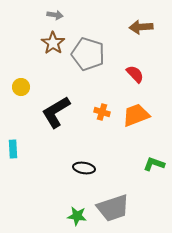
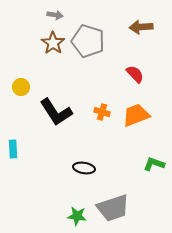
gray pentagon: moved 13 px up
black L-shape: rotated 92 degrees counterclockwise
